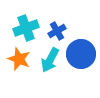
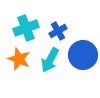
blue cross: moved 1 px right
blue circle: moved 2 px right, 1 px down
